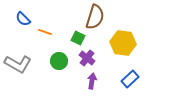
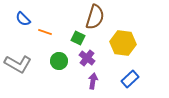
purple arrow: moved 1 px right
